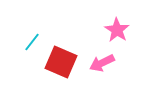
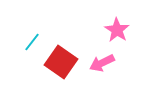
red square: rotated 12 degrees clockwise
